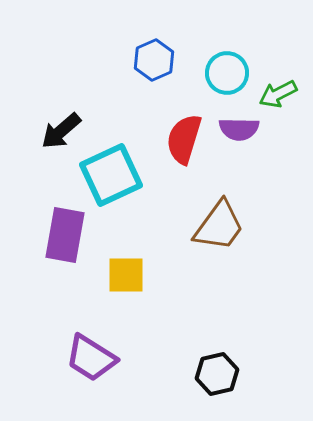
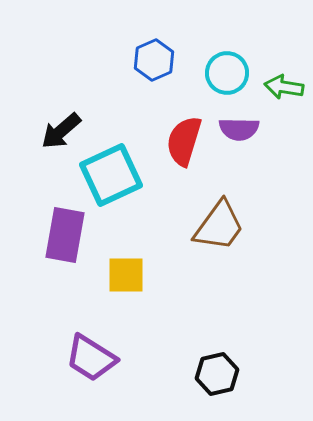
green arrow: moved 6 px right, 7 px up; rotated 36 degrees clockwise
red semicircle: moved 2 px down
